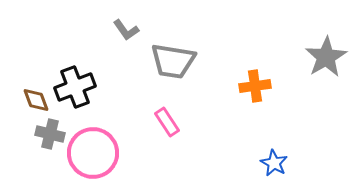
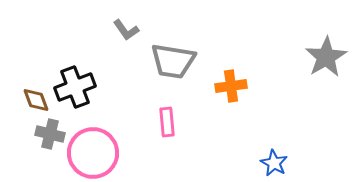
orange cross: moved 24 px left
pink rectangle: rotated 28 degrees clockwise
